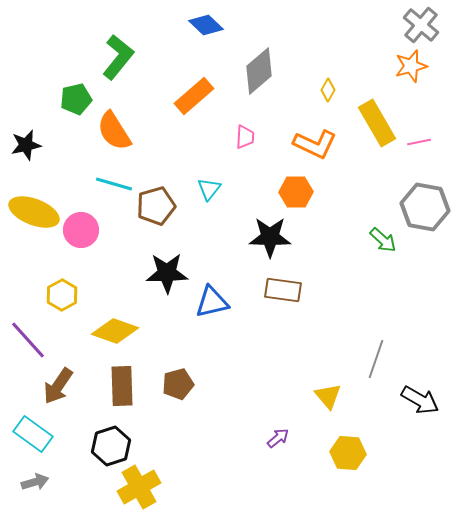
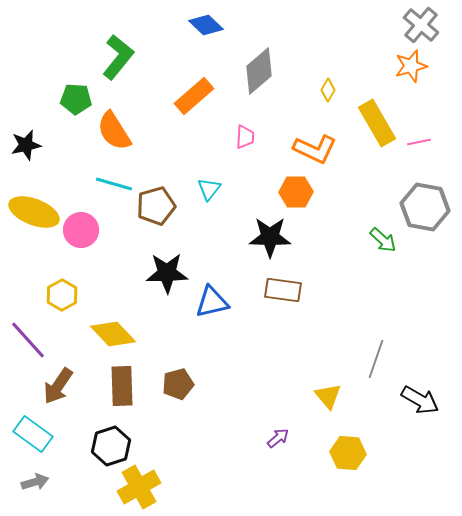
green pentagon at (76, 99): rotated 16 degrees clockwise
orange L-shape at (315, 144): moved 5 px down
yellow diamond at (115, 331): moved 2 px left, 3 px down; rotated 27 degrees clockwise
